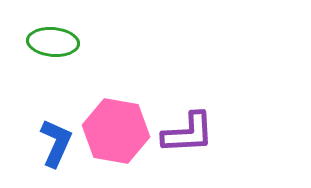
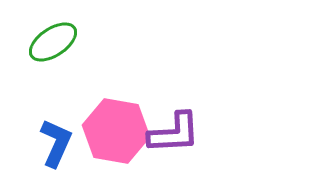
green ellipse: rotated 39 degrees counterclockwise
purple L-shape: moved 14 px left
